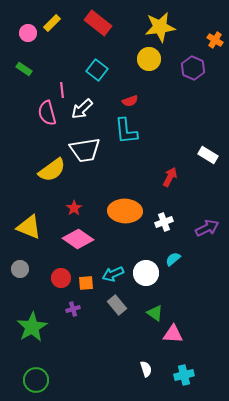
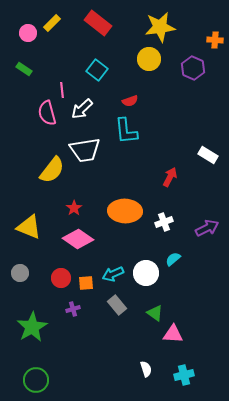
orange cross: rotated 28 degrees counterclockwise
yellow semicircle: rotated 16 degrees counterclockwise
gray circle: moved 4 px down
